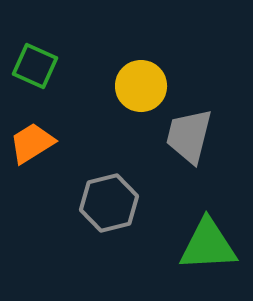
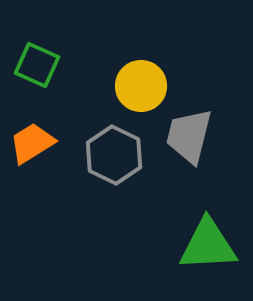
green square: moved 2 px right, 1 px up
gray hexagon: moved 5 px right, 48 px up; rotated 20 degrees counterclockwise
